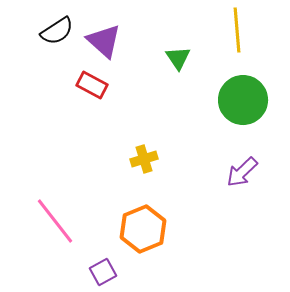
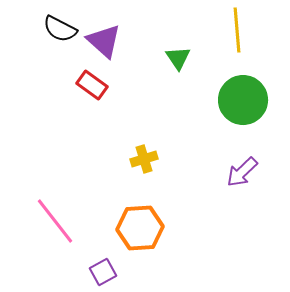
black semicircle: moved 3 px right, 2 px up; rotated 60 degrees clockwise
red rectangle: rotated 8 degrees clockwise
orange hexagon: moved 3 px left, 1 px up; rotated 18 degrees clockwise
